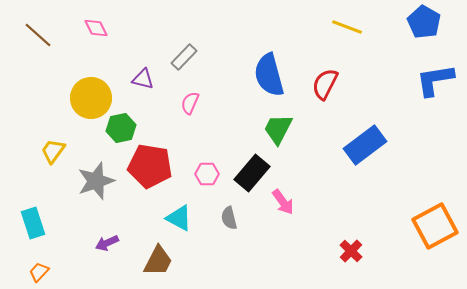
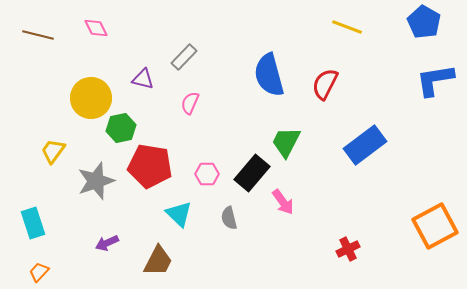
brown line: rotated 28 degrees counterclockwise
green trapezoid: moved 8 px right, 13 px down
cyan triangle: moved 4 px up; rotated 16 degrees clockwise
red cross: moved 3 px left, 2 px up; rotated 20 degrees clockwise
